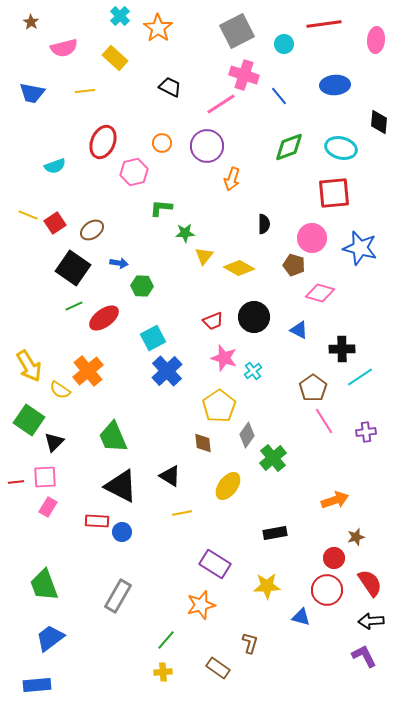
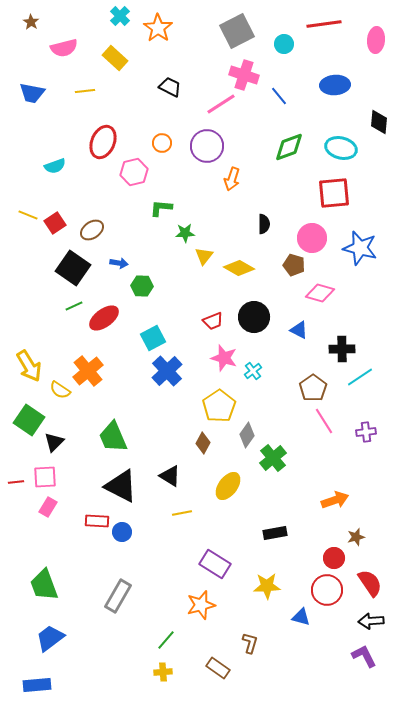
brown diamond at (203, 443): rotated 35 degrees clockwise
